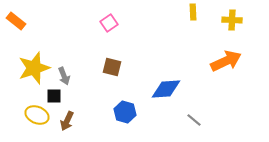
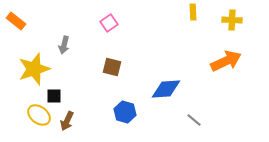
yellow star: moved 1 px down
gray arrow: moved 31 px up; rotated 36 degrees clockwise
yellow ellipse: moved 2 px right; rotated 15 degrees clockwise
